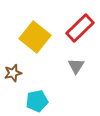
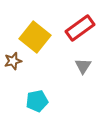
red rectangle: rotated 8 degrees clockwise
gray triangle: moved 7 px right
brown star: moved 12 px up
